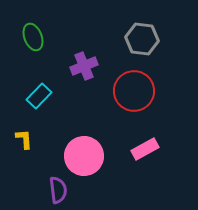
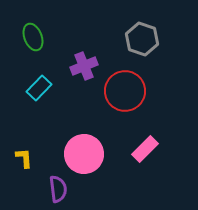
gray hexagon: rotated 12 degrees clockwise
red circle: moved 9 px left
cyan rectangle: moved 8 px up
yellow L-shape: moved 19 px down
pink rectangle: rotated 16 degrees counterclockwise
pink circle: moved 2 px up
purple semicircle: moved 1 px up
